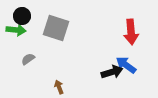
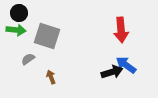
black circle: moved 3 px left, 3 px up
gray square: moved 9 px left, 8 px down
red arrow: moved 10 px left, 2 px up
brown arrow: moved 8 px left, 10 px up
